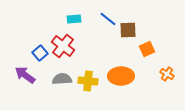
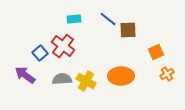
orange square: moved 9 px right, 3 px down
orange cross: rotated 24 degrees clockwise
yellow cross: moved 2 px left; rotated 24 degrees clockwise
